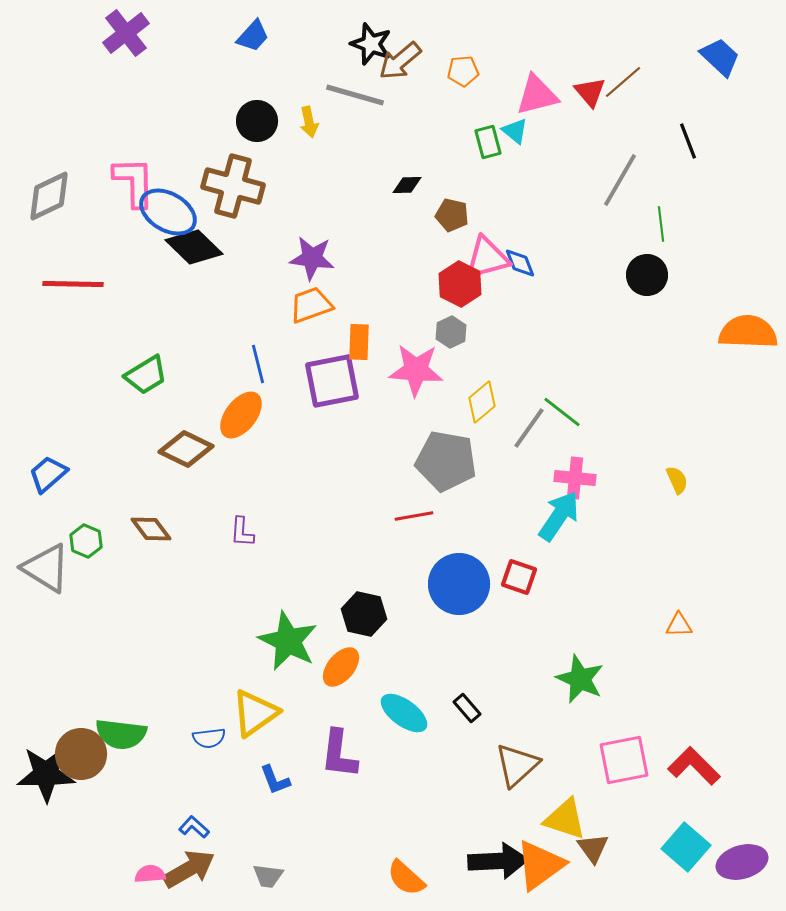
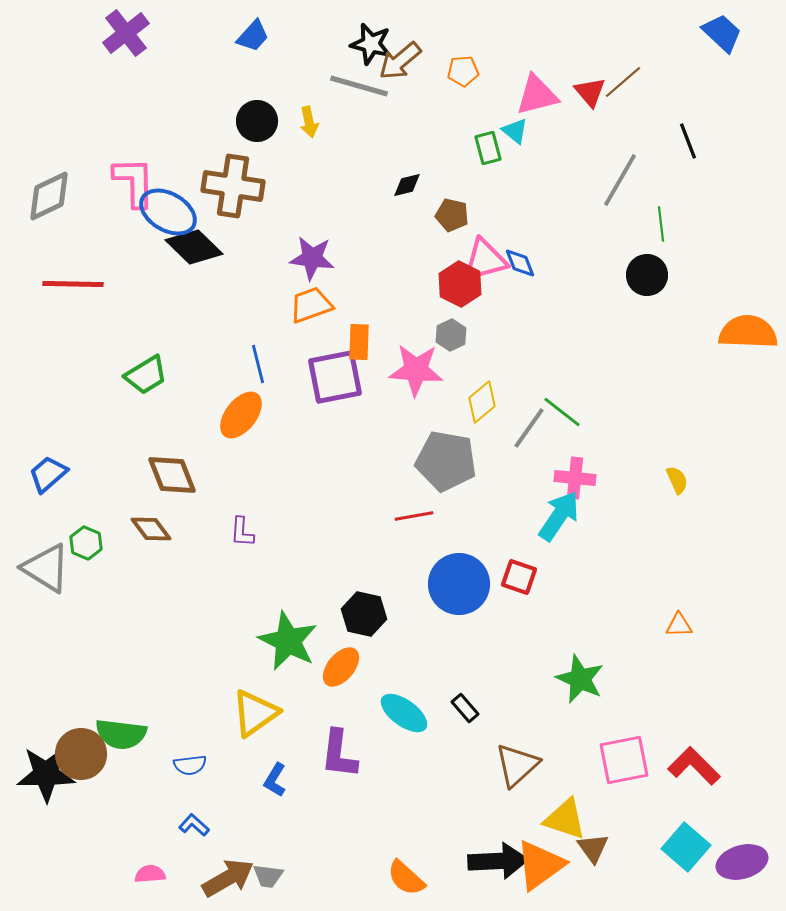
black star at (371, 44): rotated 6 degrees counterclockwise
blue trapezoid at (720, 57): moved 2 px right, 24 px up
gray line at (355, 95): moved 4 px right, 9 px up
green rectangle at (488, 142): moved 6 px down
black diamond at (407, 185): rotated 12 degrees counterclockwise
brown cross at (233, 186): rotated 6 degrees counterclockwise
pink triangle at (487, 258): moved 2 px left, 2 px down
gray hexagon at (451, 332): moved 3 px down
purple square at (332, 381): moved 3 px right, 4 px up
brown diamond at (186, 449): moved 14 px left, 26 px down; rotated 42 degrees clockwise
green hexagon at (86, 541): moved 2 px down
black rectangle at (467, 708): moved 2 px left
blue semicircle at (209, 738): moved 19 px left, 27 px down
blue L-shape at (275, 780): rotated 52 degrees clockwise
blue L-shape at (194, 827): moved 2 px up
brown arrow at (189, 869): moved 39 px right, 9 px down
